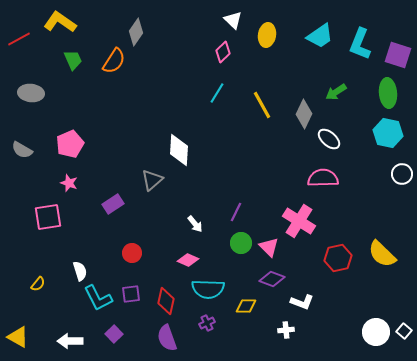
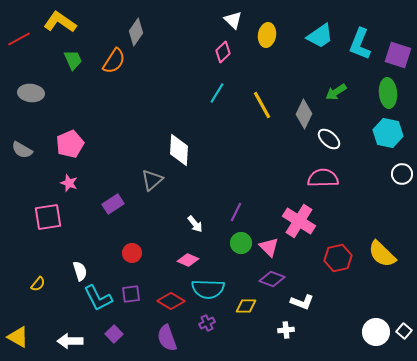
red diamond at (166, 301): moved 5 px right; rotated 72 degrees counterclockwise
